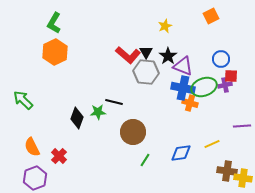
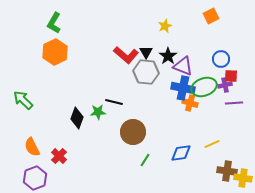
red L-shape: moved 2 px left
purple line: moved 8 px left, 23 px up
